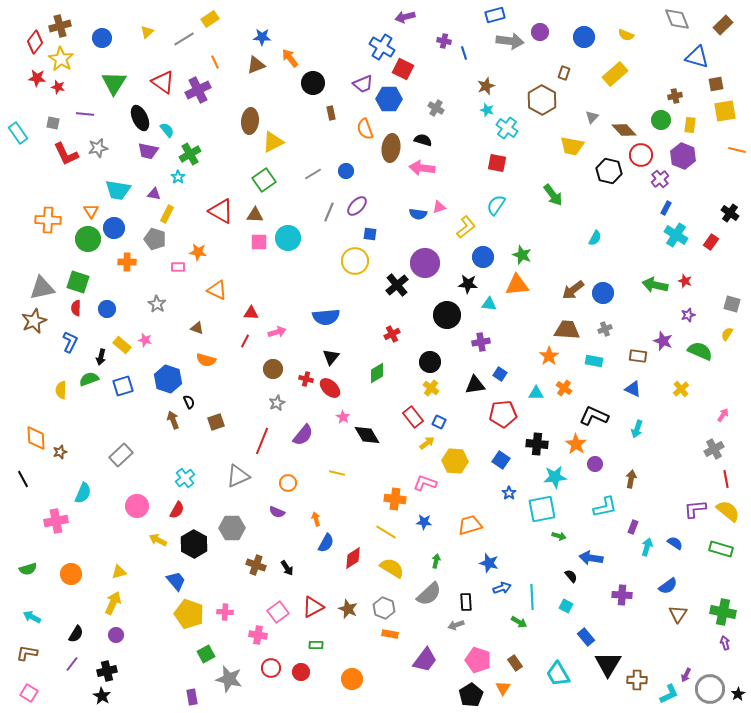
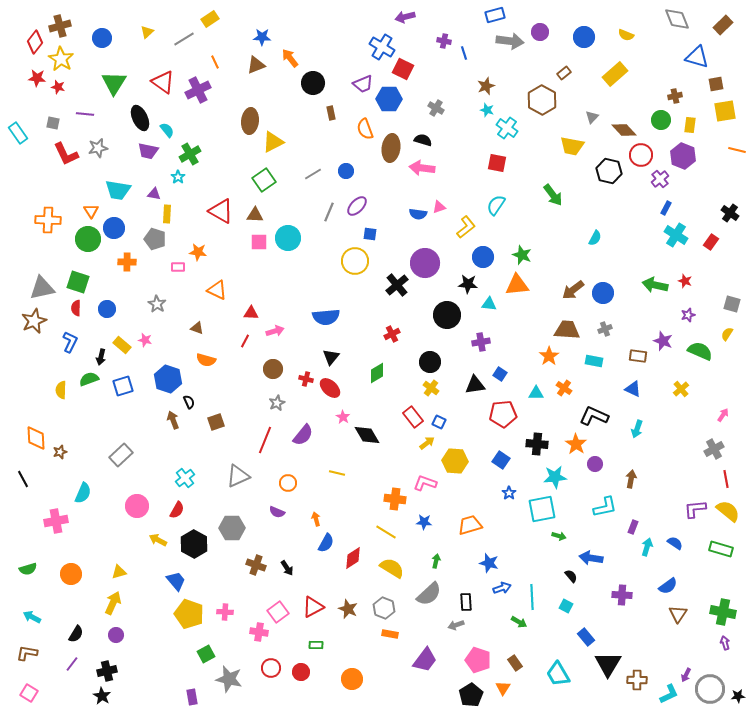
brown rectangle at (564, 73): rotated 32 degrees clockwise
yellow rectangle at (167, 214): rotated 24 degrees counterclockwise
pink arrow at (277, 332): moved 2 px left, 1 px up
red line at (262, 441): moved 3 px right, 1 px up
pink cross at (258, 635): moved 1 px right, 3 px up
black star at (738, 694): moved 2 px down; rotated 24 degrees clockwise
